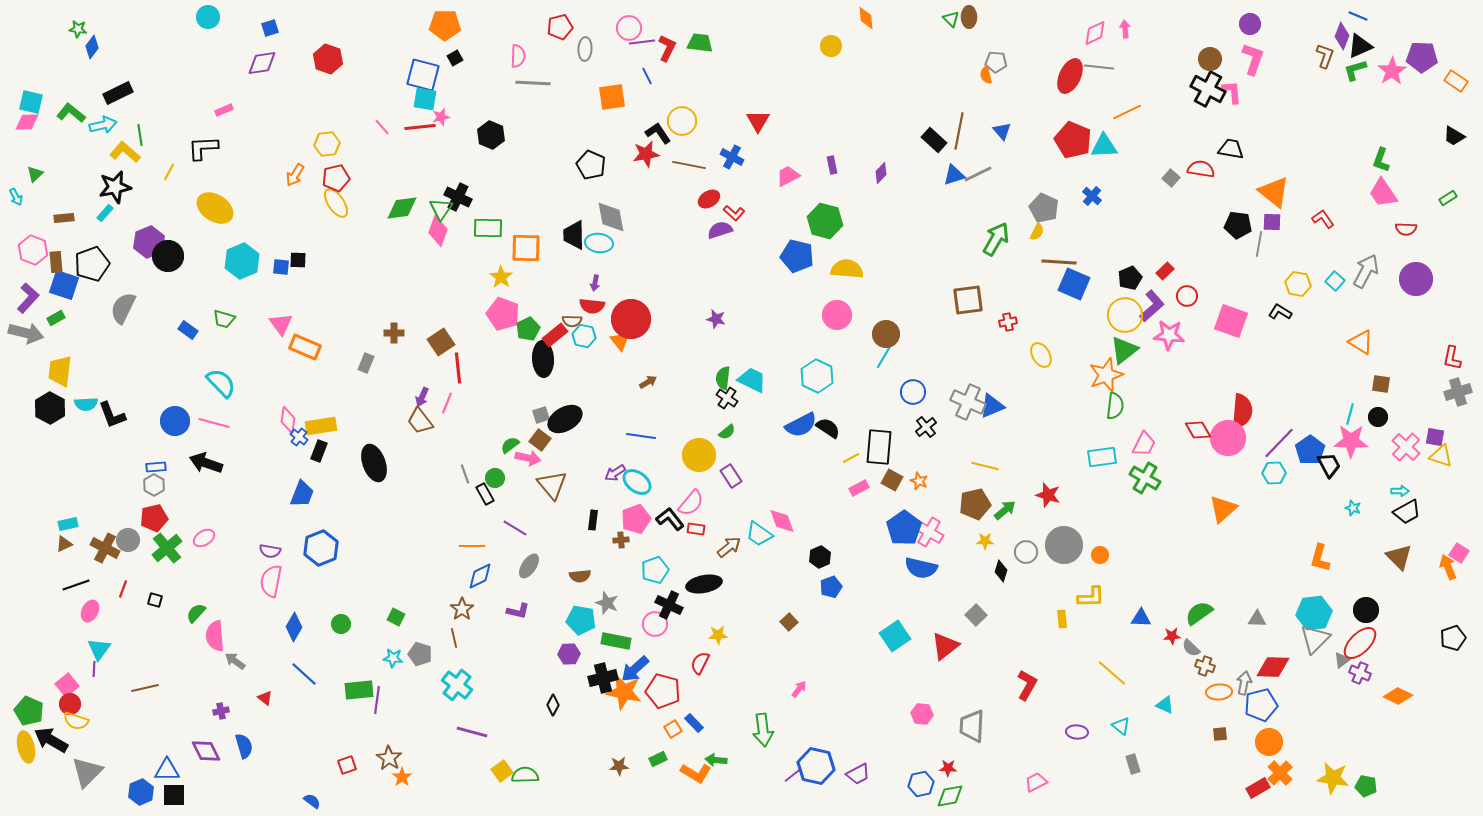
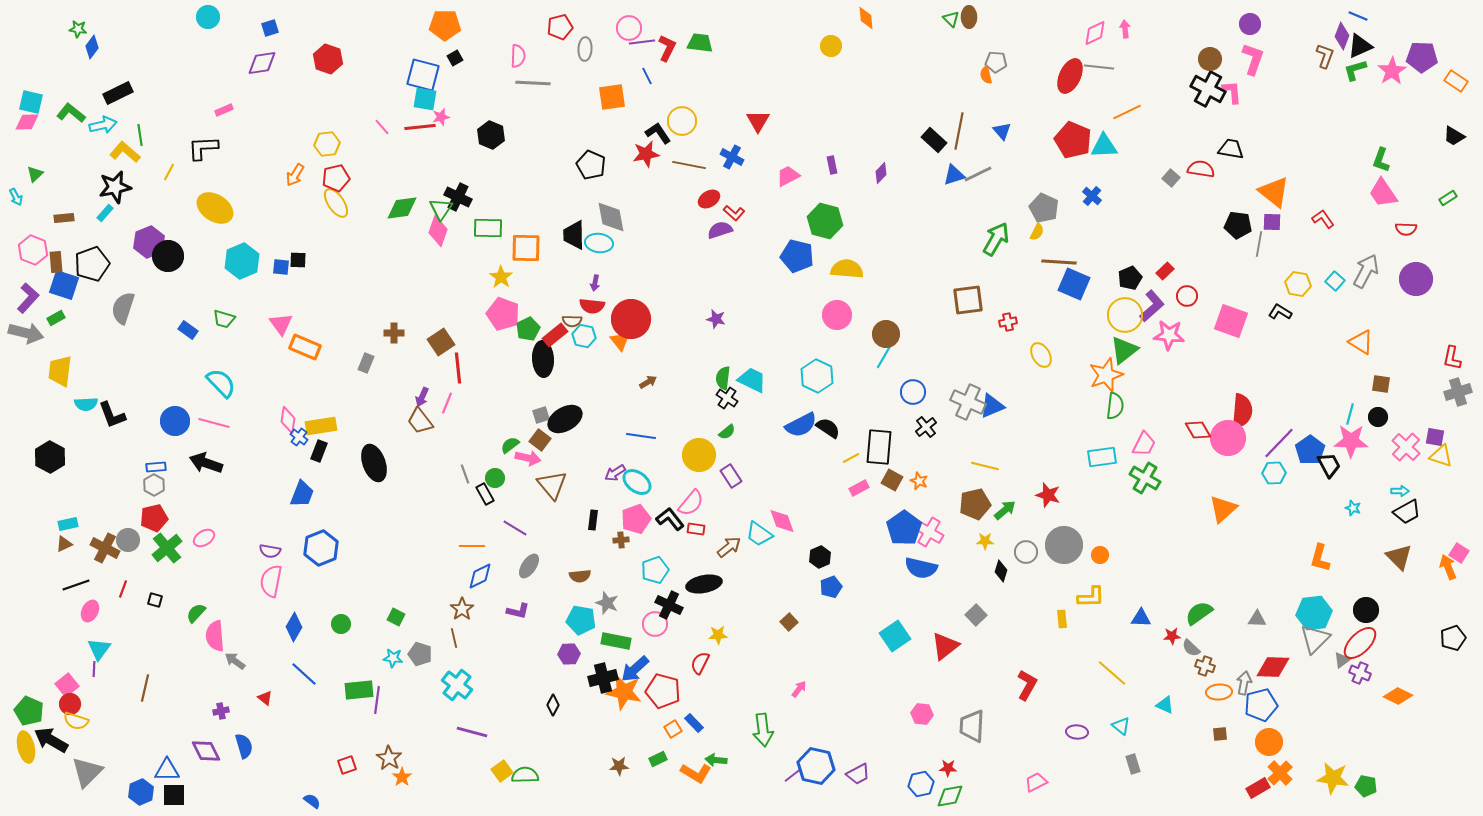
gray semicircle at (123, 308): rotated 8 degrees counterclockwise
black hexagon at (50, 408): moved 49 px down
brown line at (145, 688): rotated 64 degrees counterclockwise
